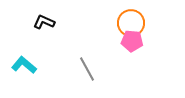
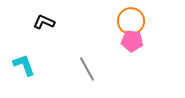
orange circle: moved 2 px up
cyan L-shape: rotated 30 degrees clockwise
